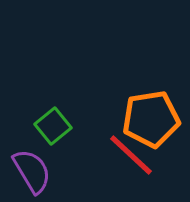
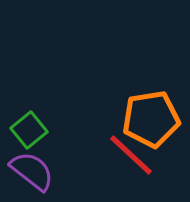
green square: moved 24 px left, 4 px down
purple semicircle: rotated 21 degrees counterclockwise
